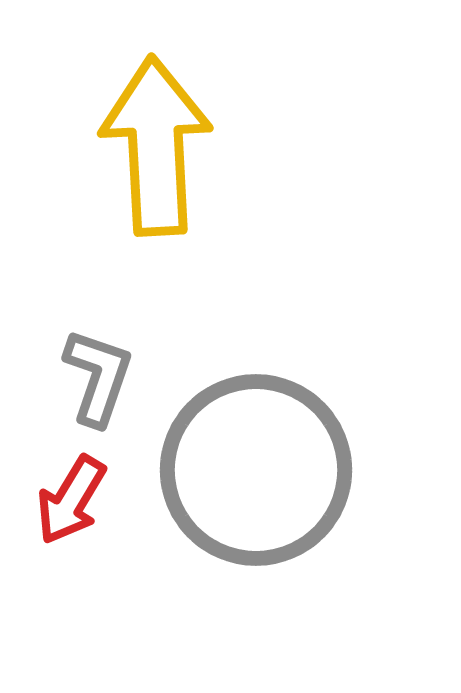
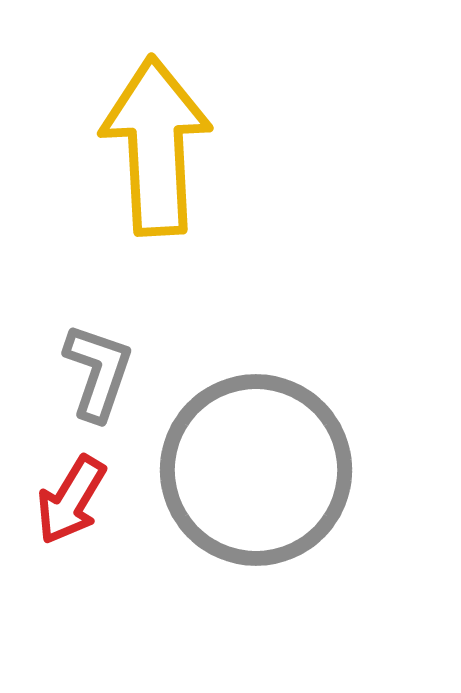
gray L-shape: moved 5 px up
